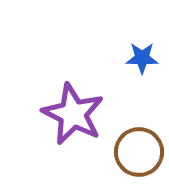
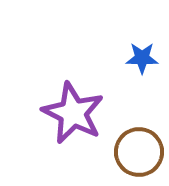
purple star: moved 1 px up
